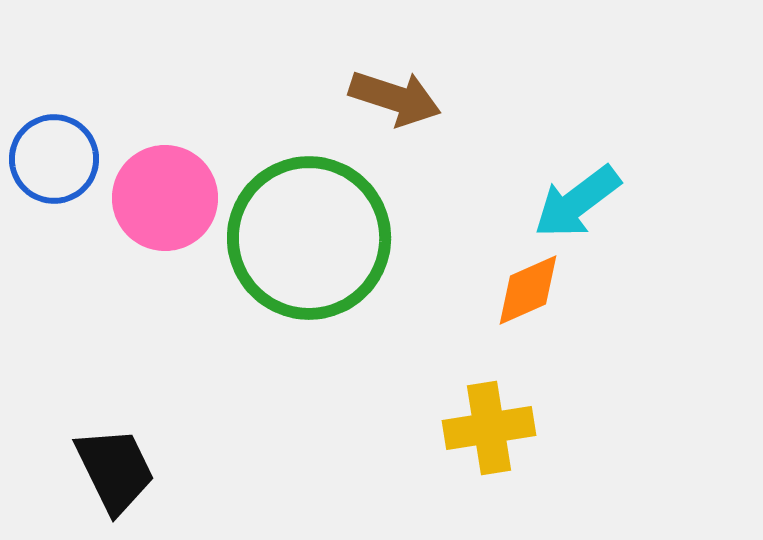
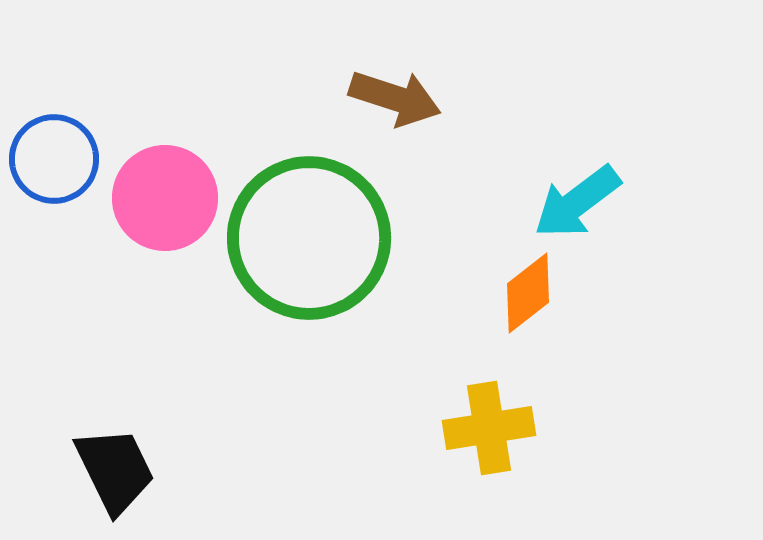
orange diamond: moved 3 px down; rotated 14 degrees counterclockwise
